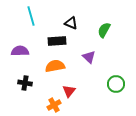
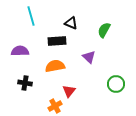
orange cross: moved 1 px right, 1 px down
